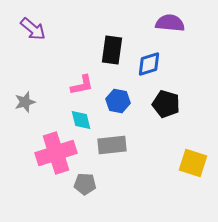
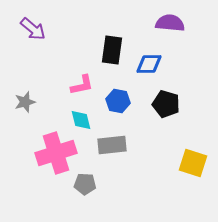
blue diamond: rotated 16 degrees clockwise
